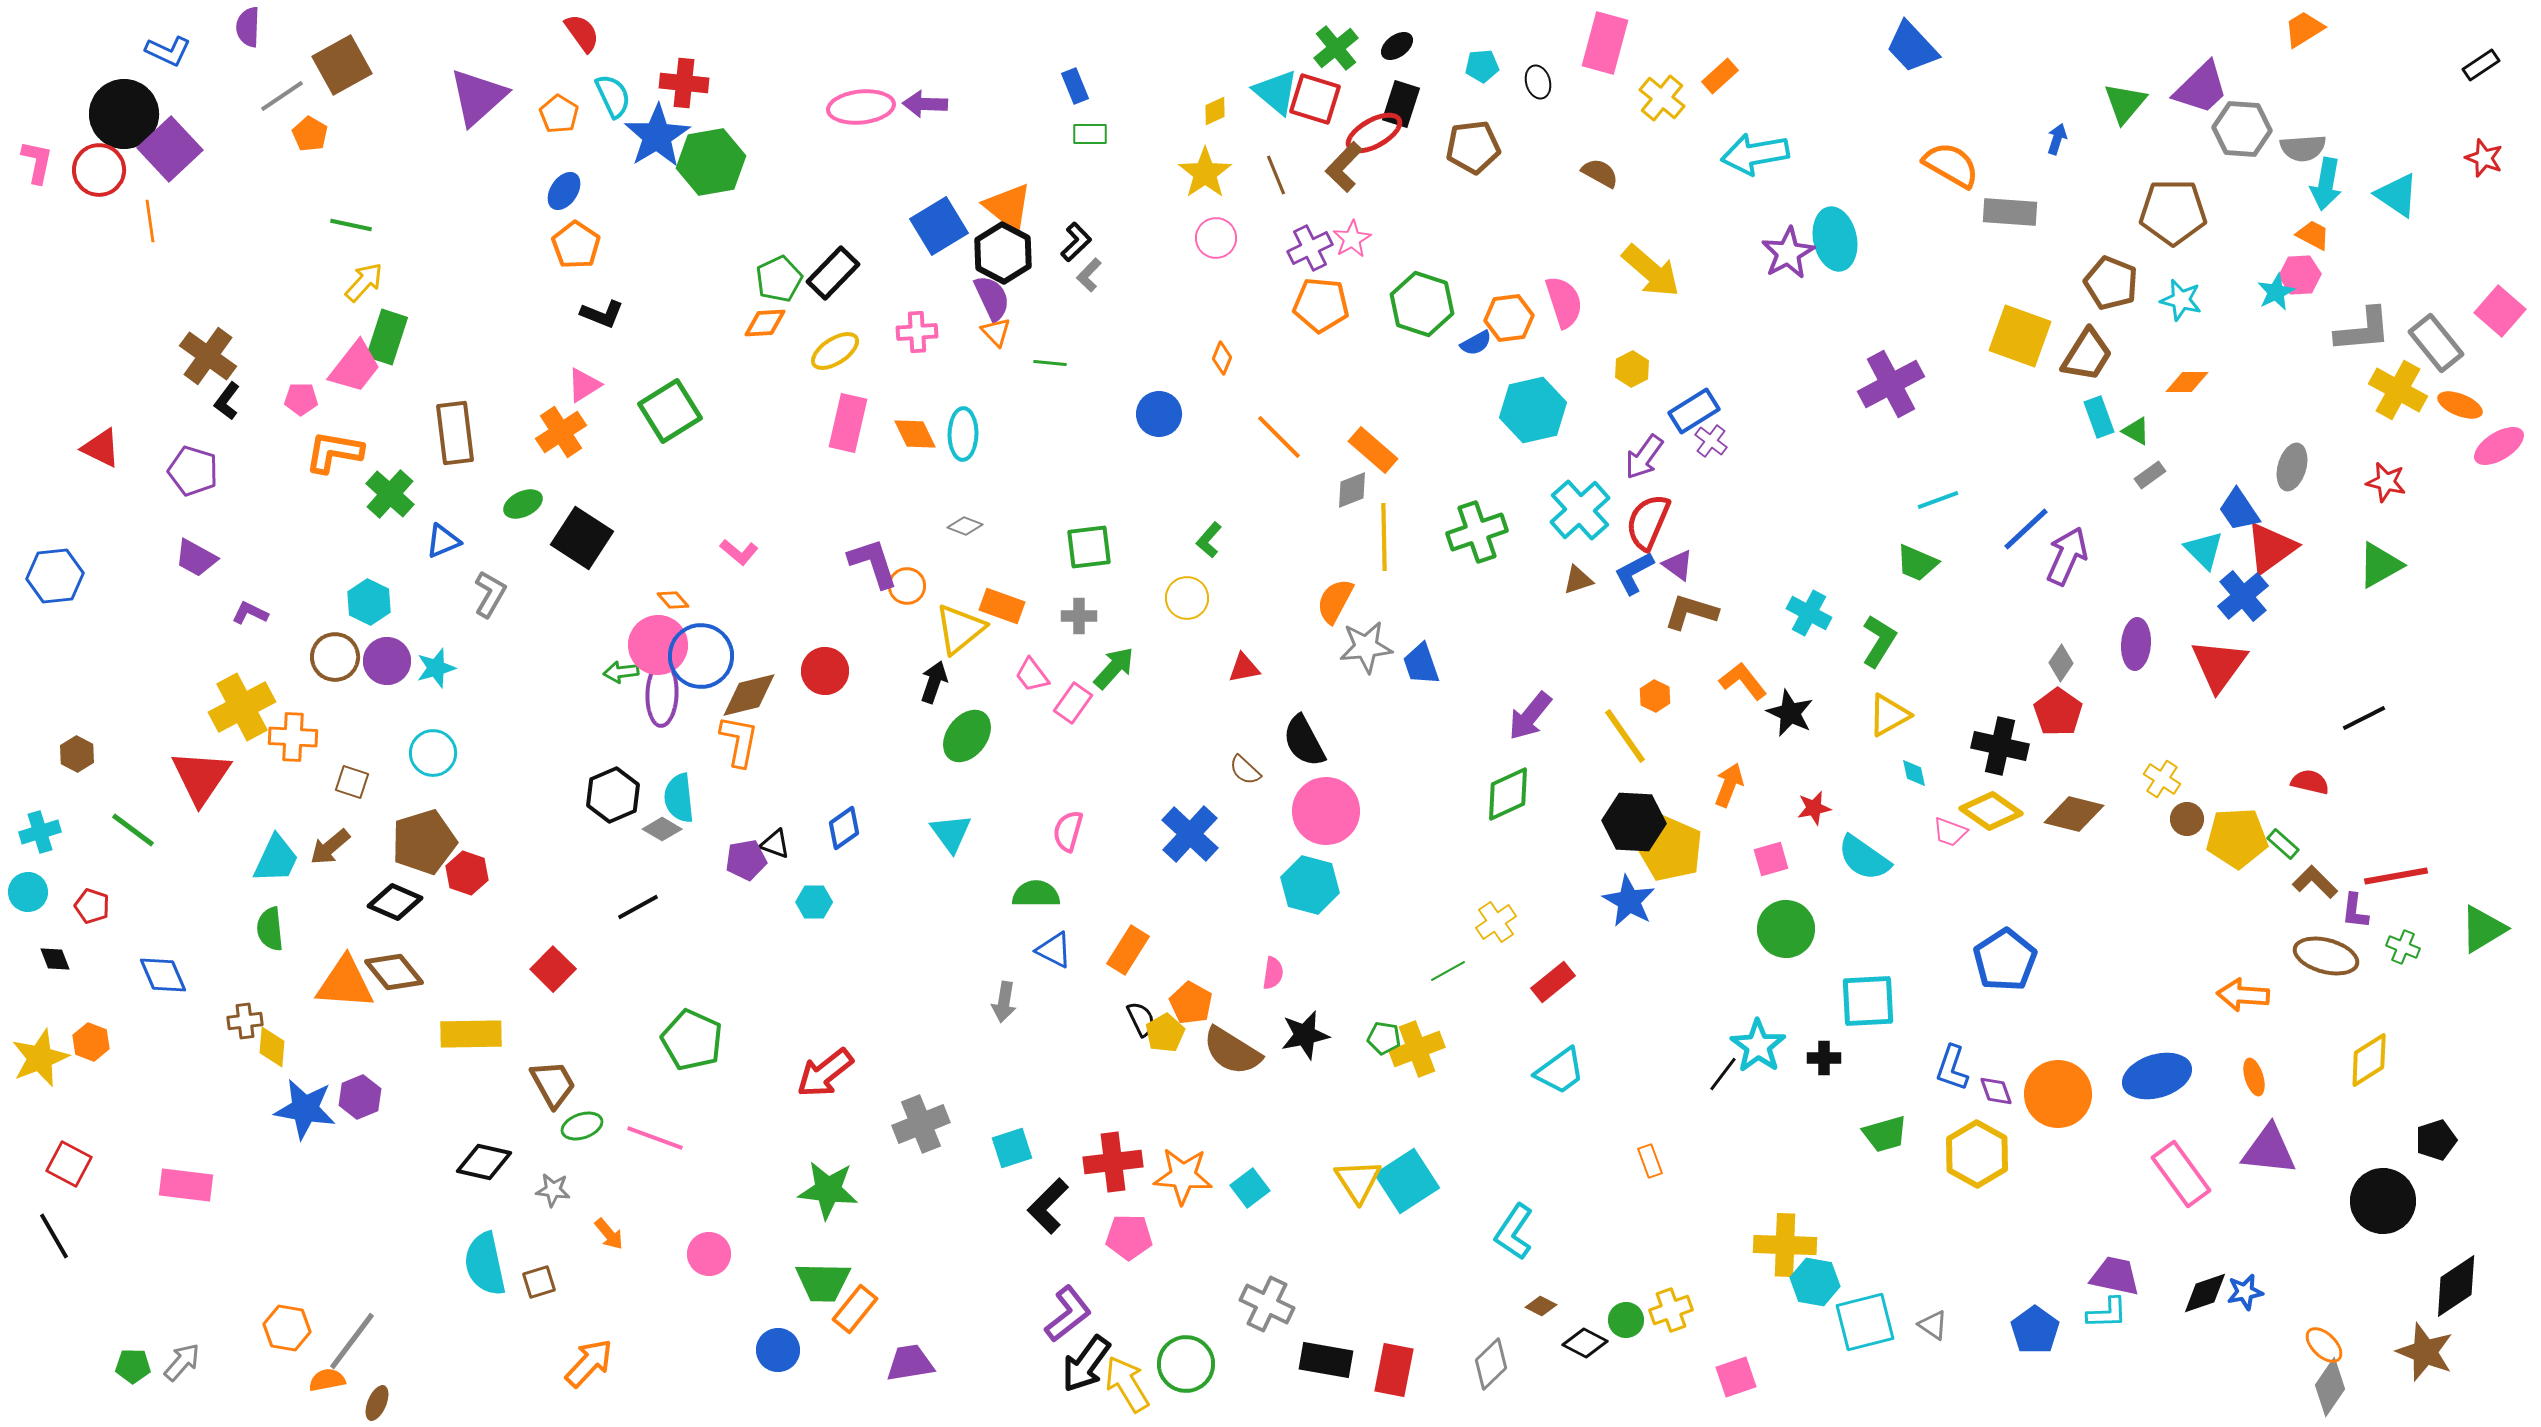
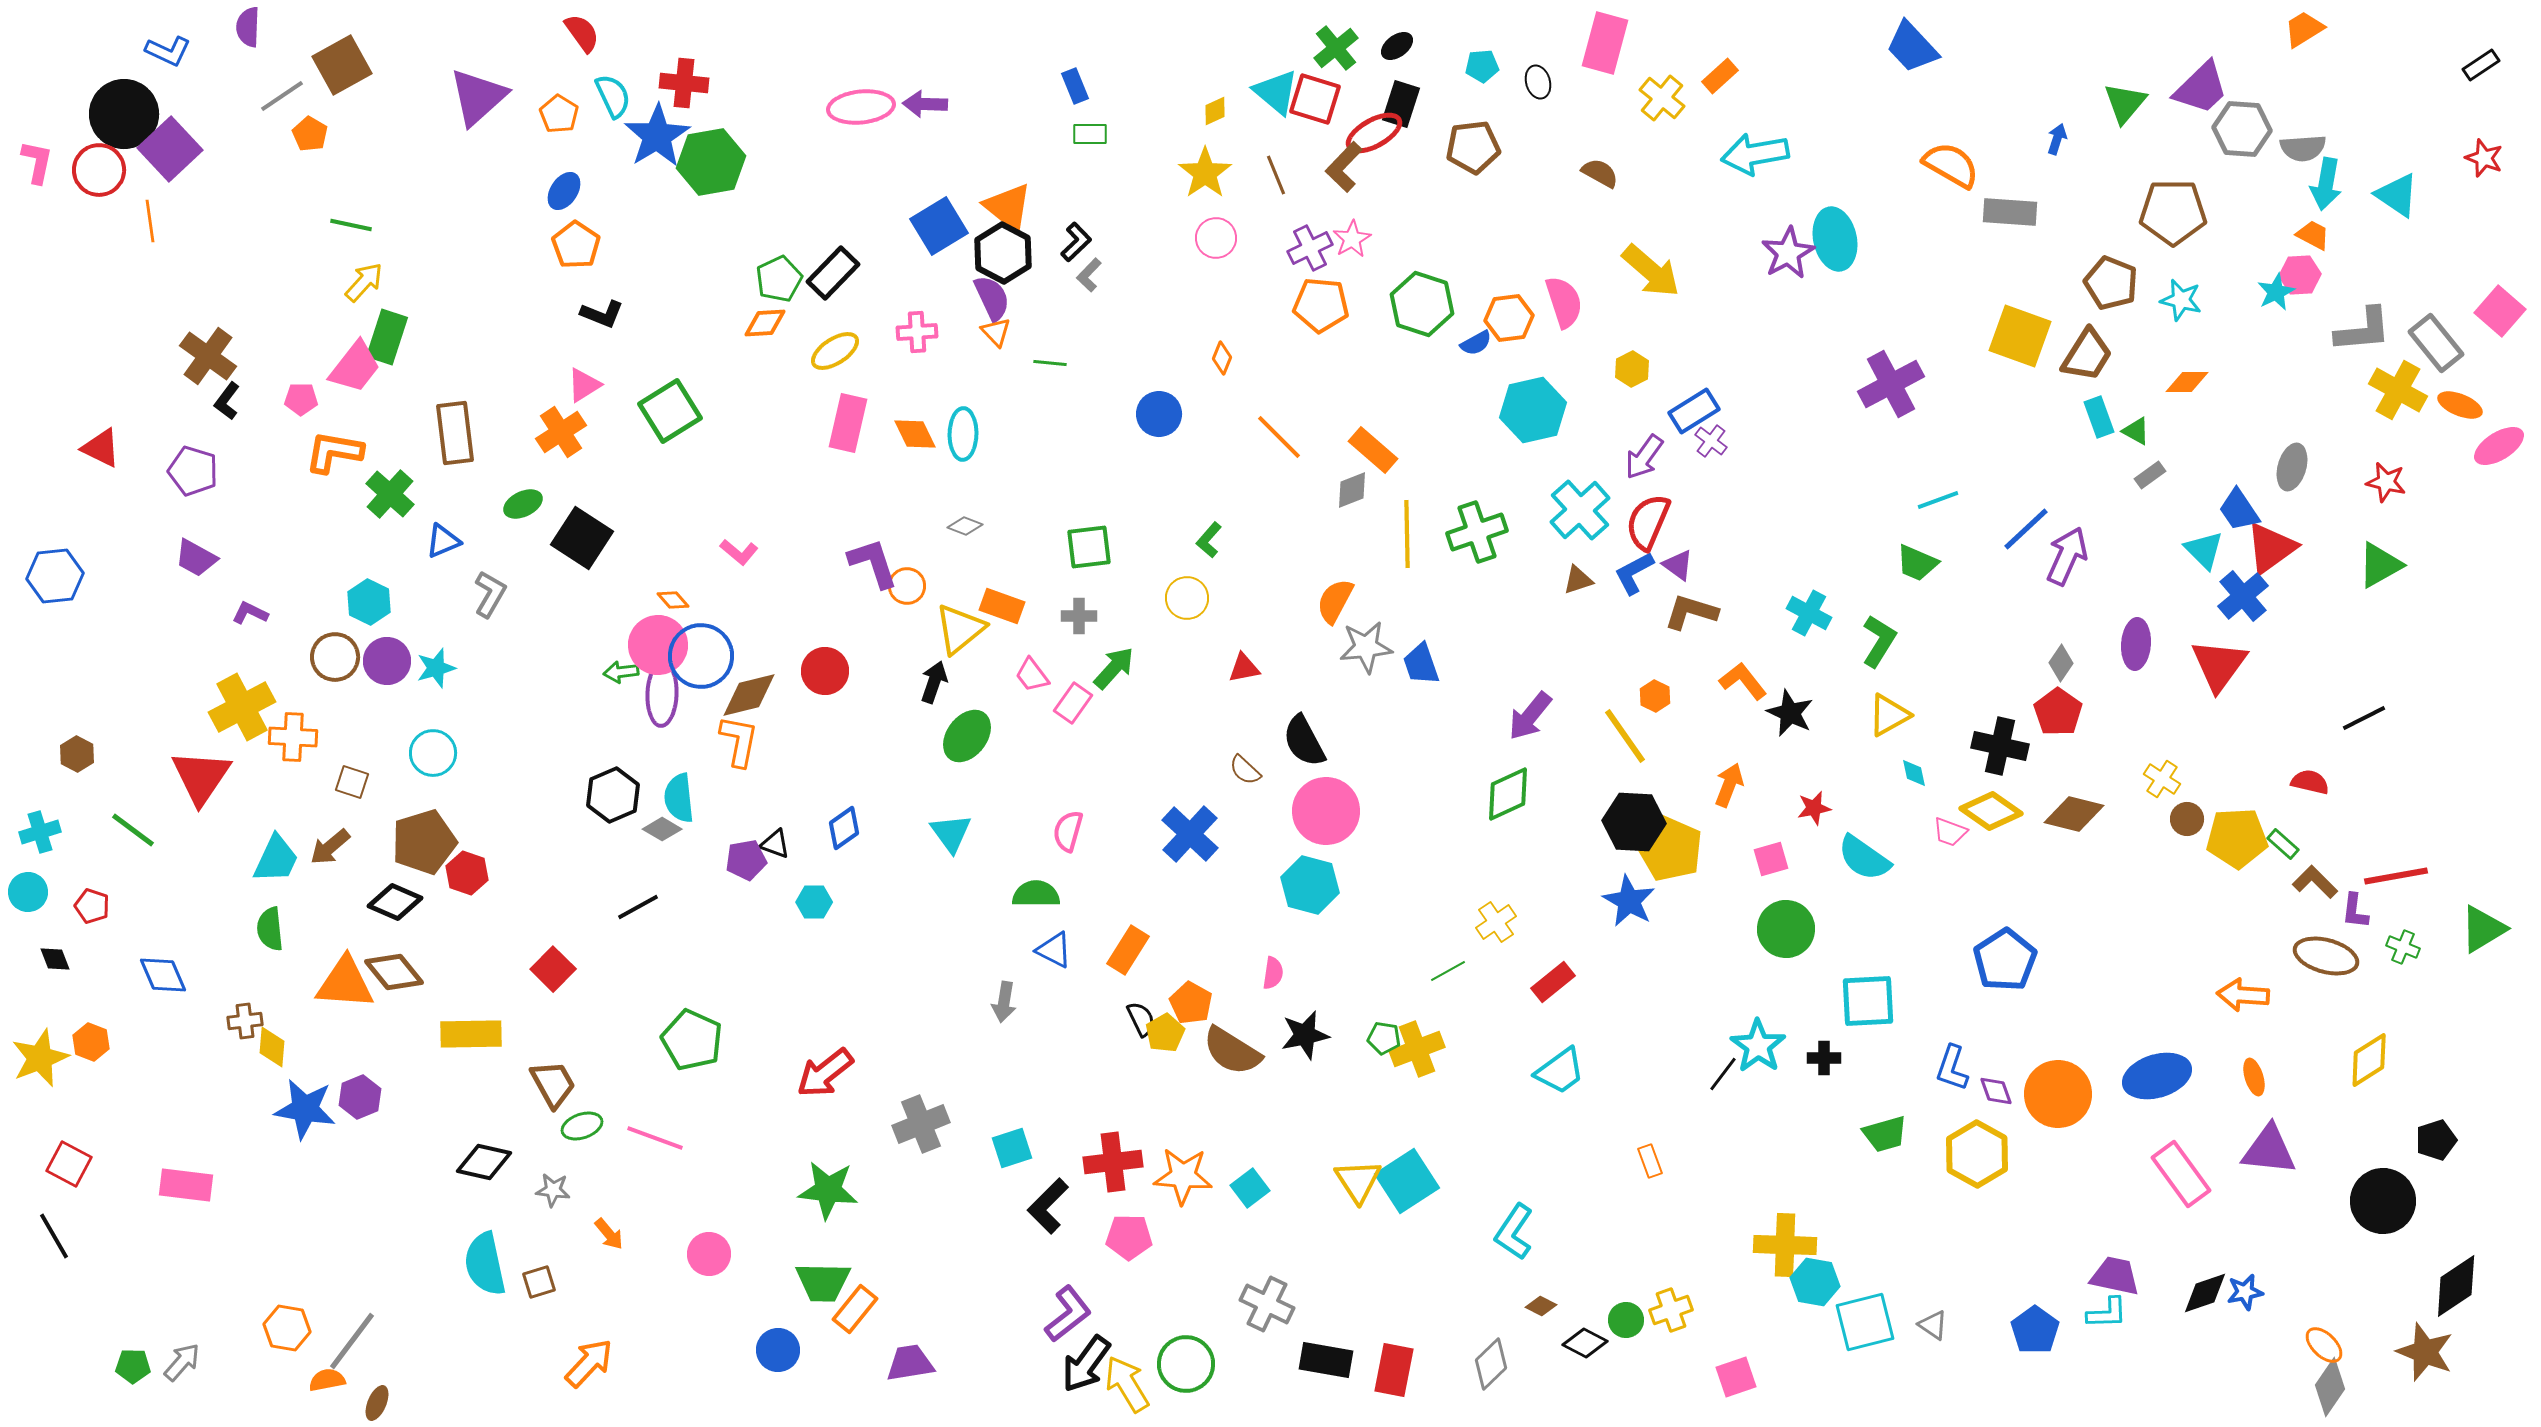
yellow line at (1384, 537): moved 23 px right, 3 px up
